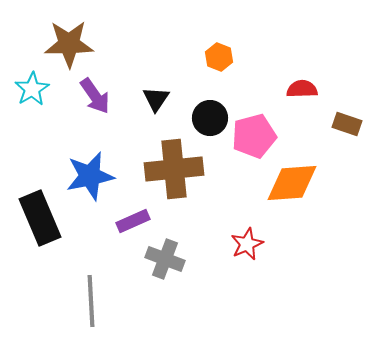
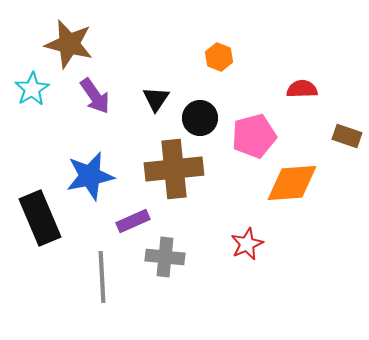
brown star: rotated 15 degrees clockwise
black circle: moved 10 px left
brown rectangle: moved 12 px down
gray cross: moved 2 px up; rotated 15 degrees counterclockwise
gray line: moved 11 px right, 24 px up
